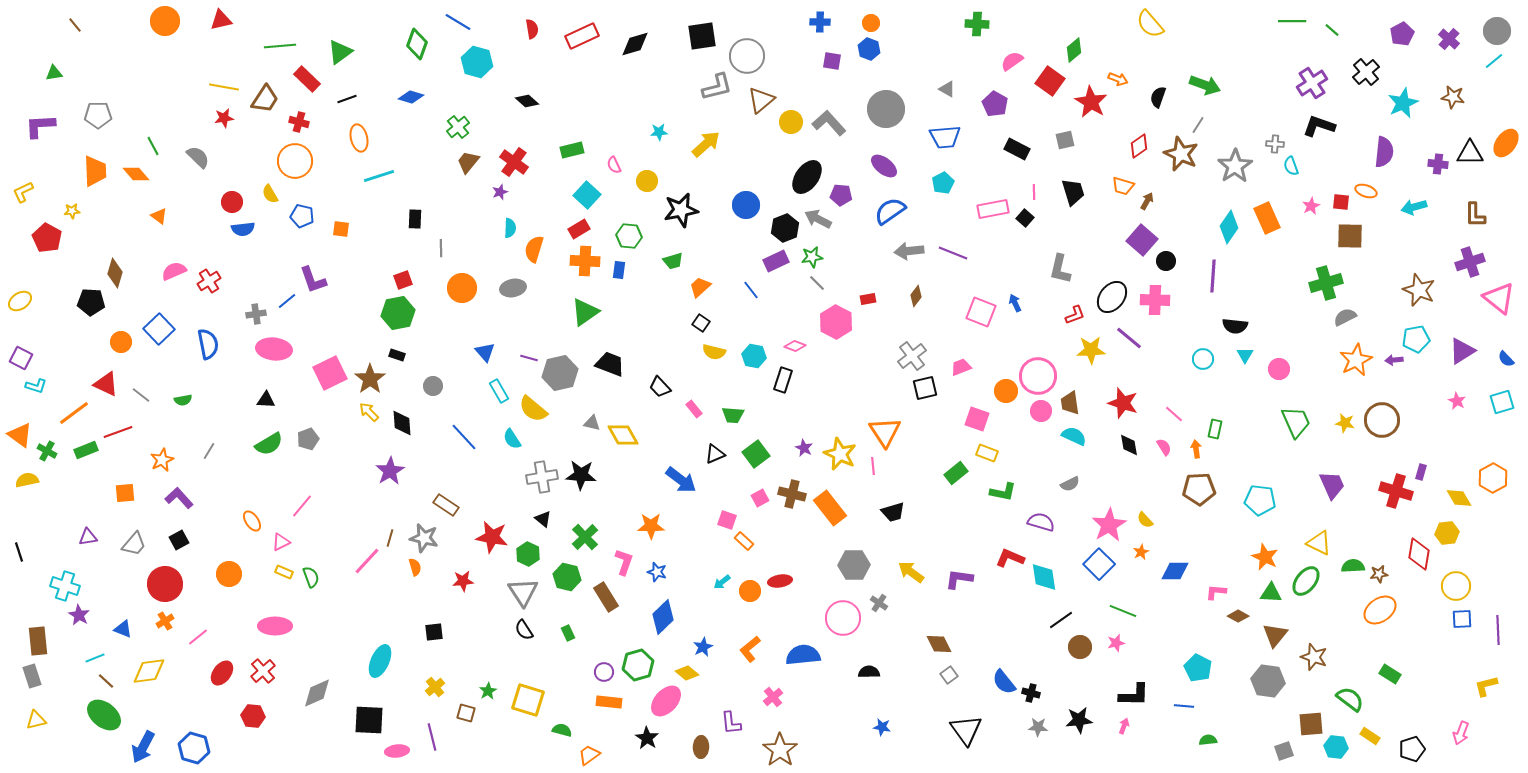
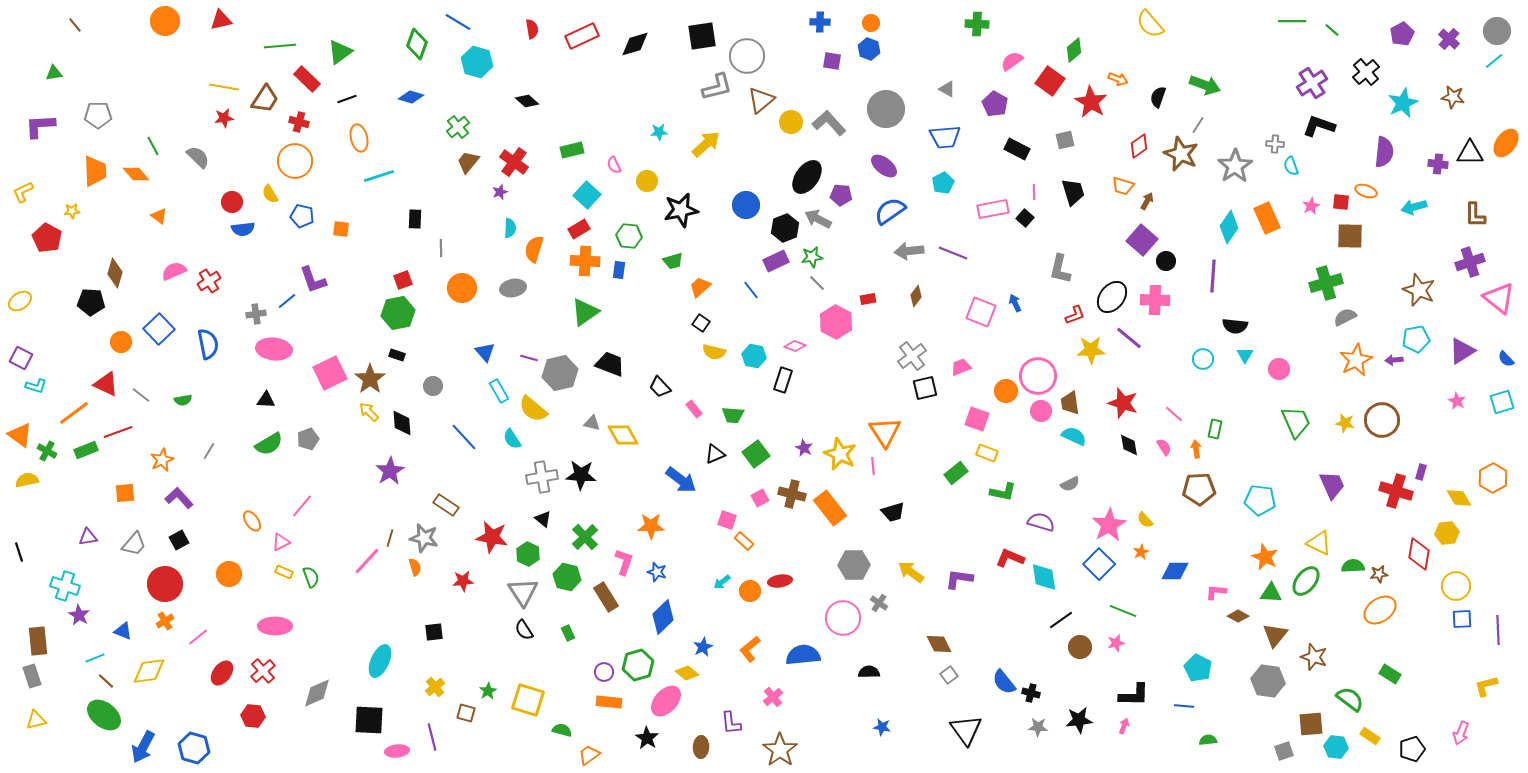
blue triangle at (123, 629): moved 2 px down
